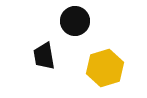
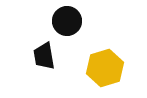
black circle: moved 8 px left
